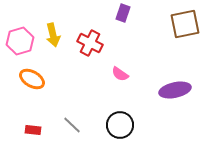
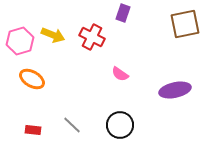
yellow arrow: rotated 55 degrees counterclockwise
red cross: moved 2 px right, 6 px up
